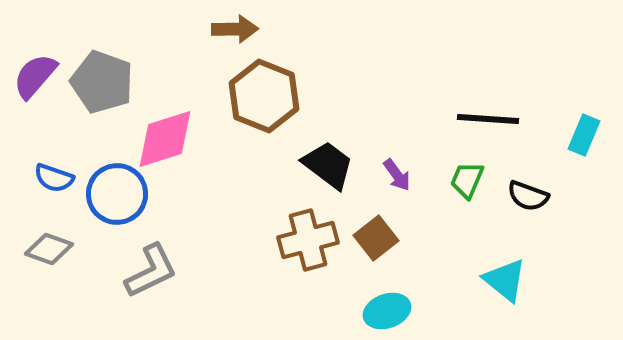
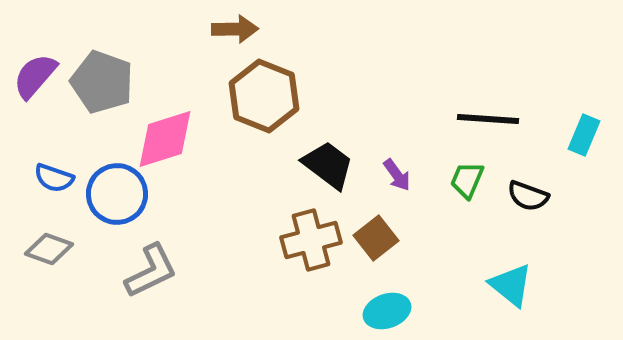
brown cross: moved 3 px right
cyan triangle: moved 6 px right, 5 px down
